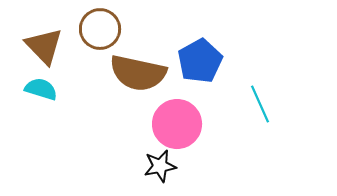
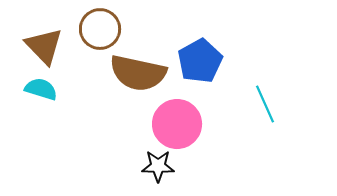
cyan line: moved 5 px right
black star: moved 2 px left; rotated 12 degrees clockwise
